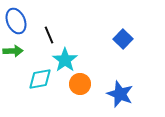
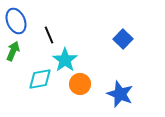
green arrow: rotated 66 degrees counterclockwise
